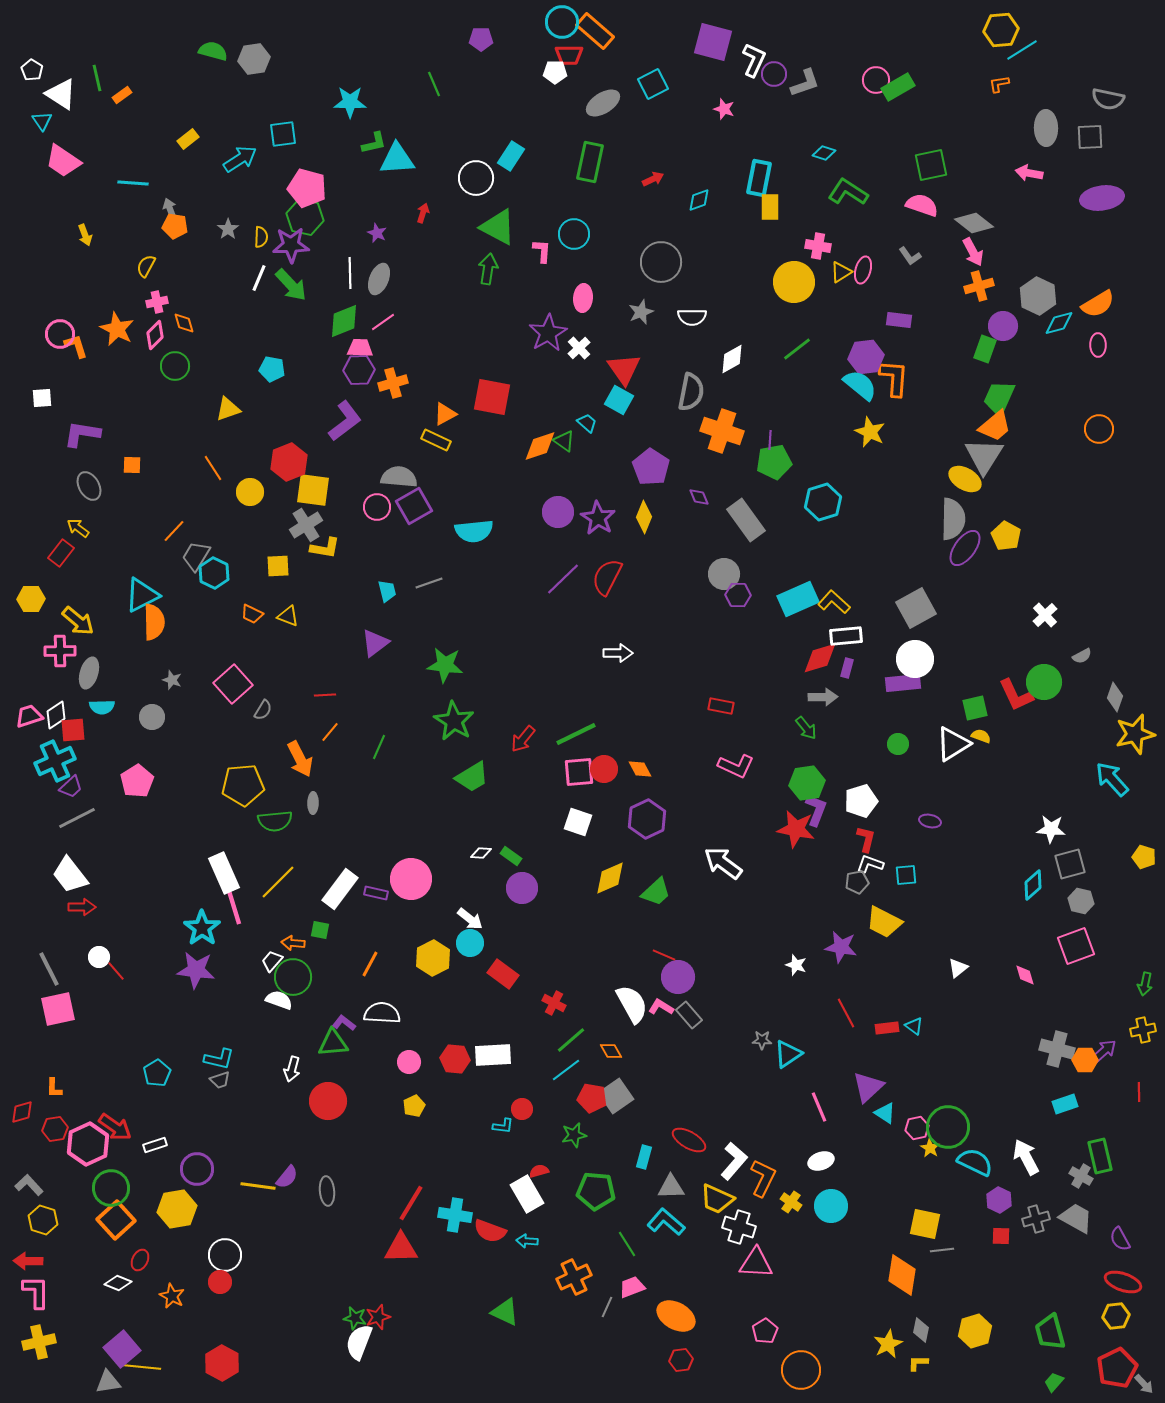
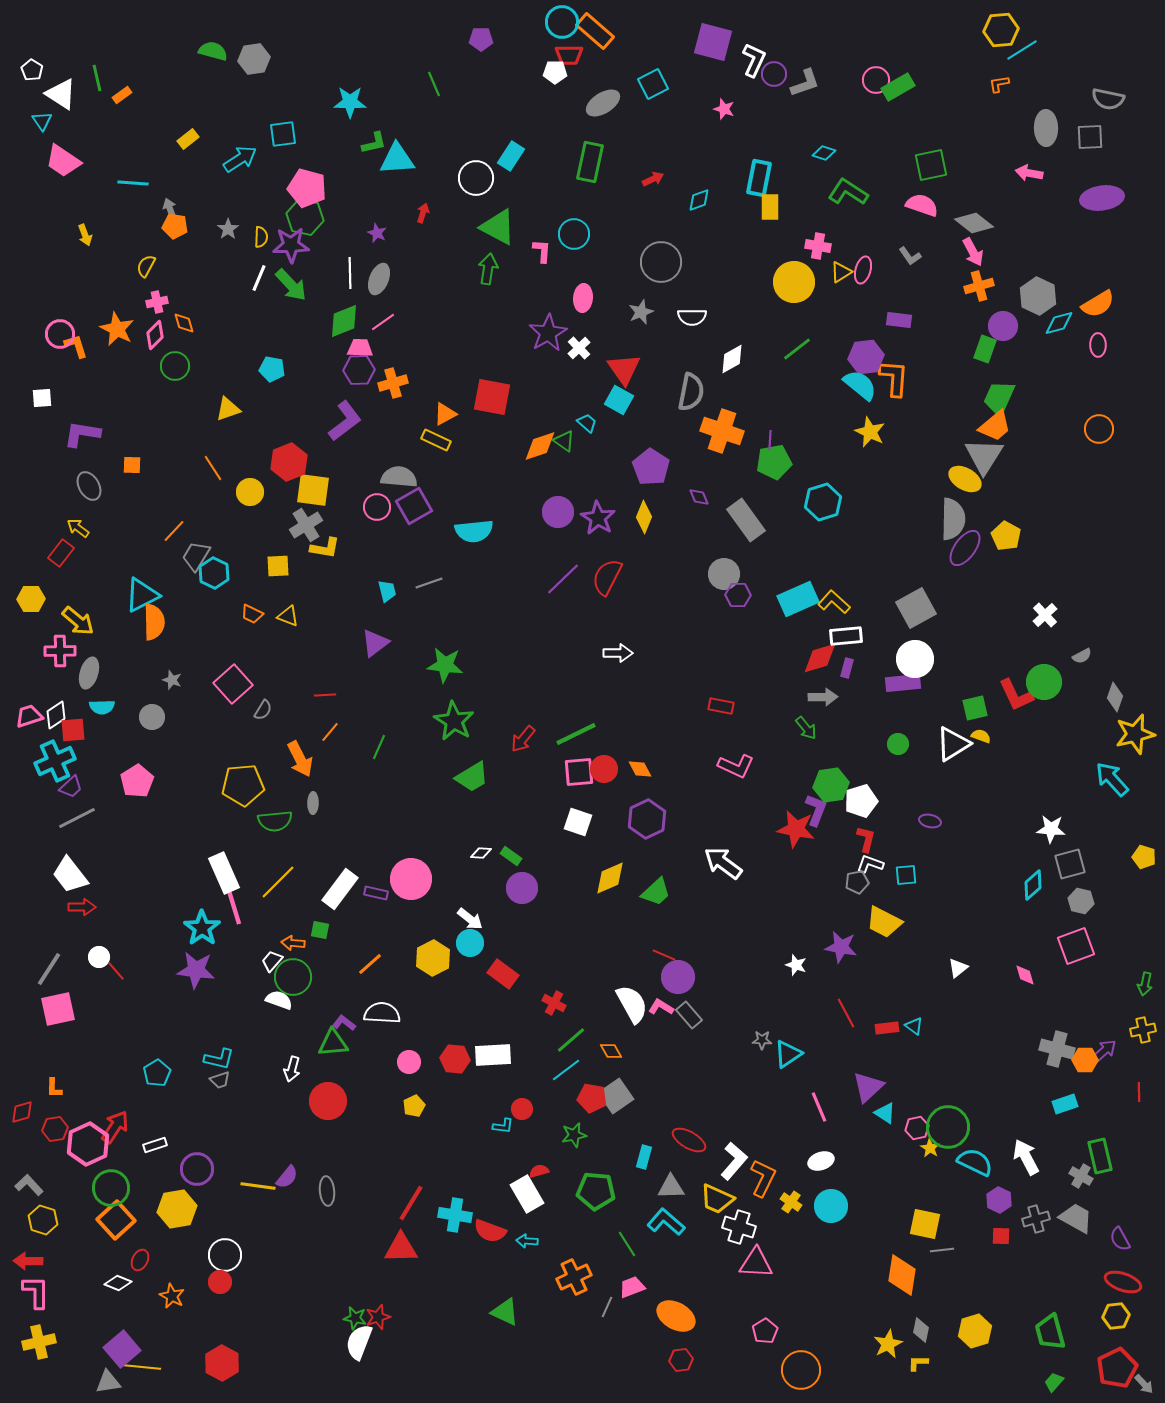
green hexagon at (807, 783): moved 24 px right, 2 px down
orange line at (370, 964): rotated 20 degrees clockwise
gray line at (49, 969): rotated 60 degrees clockwise
red arrow at (115, 1127): rotated 92 degrees counterclockwise
